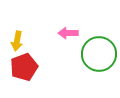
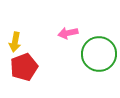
pink arrow: rotated 12 degrees counterclockwise
yellow arrow: moved 2 px left, 1 px down
